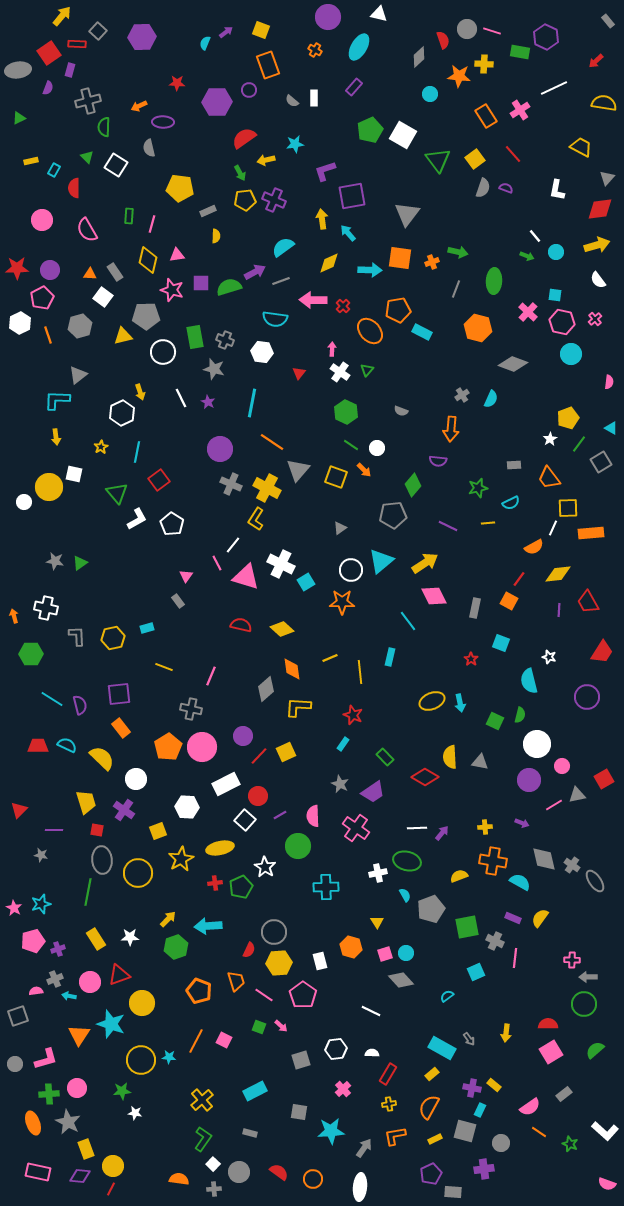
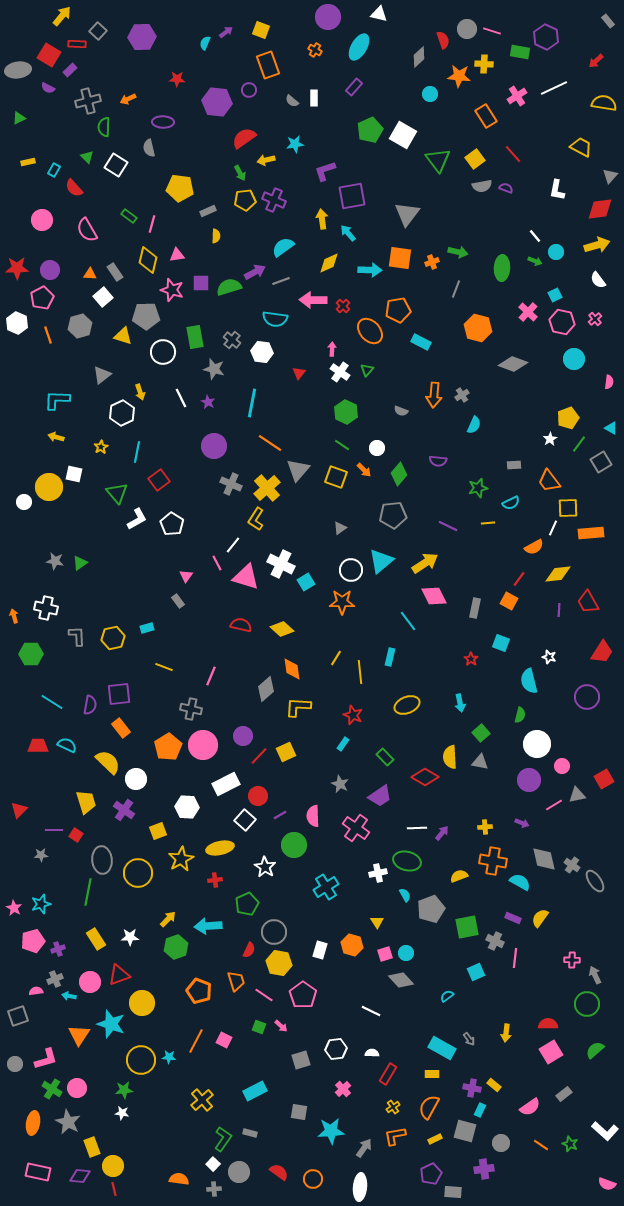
red square at (49, 53): moved 2 px down; rotated 25 degrees counterclockwise
purple rectangle at (70, 70): rotated 32 degrees clockwise
red star at (177, 83): moved 4 px up
purple semicircle at (48, 88): rotated 96 degrees clockwise
purple hexagon at (217, 102): rotated 8 degrees clockwise
orange arrow at (139, 106): moved 11 px left, 7 px up
pink cross at (520, 110): moved 3 px left, 14 px up
yellow rectangle at (31, 161): moved 3 px left, 1 px down
gray triangle at (607, 178): moved 3 px right, 2 px up
red semicircle at (74, 188): rotated 42 degrees counterclockwise
gray semicircle at (483, 188): moved 1 px left, 2 px up; rotated 60 degrees clockwise
green rectangle at (129, 216): rotated 56 degrees counterclockwise
green arrow at (527, 256): moved 8 px right, 5 px down
green ellipse at (494, 281): moved 8 px right, 13 px up
cyan square at (555, 295): rotated 32 degrees counterclockwise
white square at (103, 297): rotated 12 degrees clockwise
white hexagon at (20, 323): moved 3 px left; rotated 10 degrees counterclockwise
cyan rectangle at (422, 332): moved 1 px left, 10 px down
yellow triangle at (123, 336): rotated 30 degrees clockwise
gray cross at (225, 340): moved 7 px right; rotated 18 degrees clockwise
cyan circle at (571, 354): moved 3 px right, 5 px down
gray triangle at (78, 375): moved 24 px right
cyan semicircle at (491, 399): moved 17 px left, 26 px down
orange arrow at (451, 429): moved 17 px left, 34 px up
yellow arrow at (56, 437): rotated 112 degrees clockwise
orange line at (272, 442): moved 2 px left, 1 px down
green line at (351, 445): moved 9 px left
purple circle at (220, 449): moved 6 px left, 3 px up
orange trapezoid at (549, 478): moved 3 px down
green diamond at (413, 485): moved 14 px left, 11 px up
yellow cross at (267, 488): rotated 20 degrees clockwise
yellow line at (330, 658): moved 6 px right; rotated 35 degrees counterclockwise
cyan line at (52, 699): moved 3 px down
yellow ellipse at (432, 701): moved 25 px left, 4 px down
purple semicircle at (80, 705): moved 10 px right; rotated 24 degrees clockwise
green square at (495, 721): moved 14 px left, 12 px down; rotated 24 degrees clockwise
pink circle at (202, 747): moved 1 px right, 2 px up
yellow semicircle at (102, 758): moved 6 px right, 4 px down
purple trapezoid at (373, 792): moved 7 px right, 4 px down
red square at (97, 830): moved 21 px left, 5 px down; rotated 24 degrees clockwise
green circle at (298, 846): moved 4 px left, 1 px up
gray star at (41, 855): rotated 16 degrees counterclockwise
red cross at (215, 883): moved 3 px up
green pentagon at (241, 887): moved 6 px right, 17 px down
cyan cross at (326, 887): rotated 30 degrees counterclockwise
orange hexagon at (351, 947): moved 1 px right, 2 px up
white rectangle at (320, 961): moved 11 px up; rotated 30 degrees clockwise
yellow hexagon at (279, 963): rotated 15 degrees clockwise
gray arrow at (588, 977): moved 7 px right, 2 px up; rotated 66 degrees clockwise
green circle at (584, 1004): moved 3 px right
yellow rectangle at (432, 1074): rotated 40 degrees clockwise
green star at (122, 1091): moved 2 px right, 1 px up
green cross at (49, 1094): moved 3 px right, 5 px up; rotated 36 degrees clockwise
yellow cross at (389, 1104): moved 4 px right, 3 px down; rotated 24 degrees counterclockwise
white star at (135, 1113): moved 13 px left
orange ellipse at (33, 1123): rotated 30 degrees clockwise
orange line at (539, 1132): moved 2 px right, 13 px down
green L-shape at (203, 1139): moved 20 px right
yellow rectangle at (86, 1149): moved 6 px right, 2 px up
red line at (111, 1189): moved 3 px right; rotated 40 degrees counterclockwise
